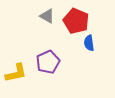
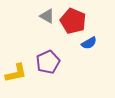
red pentagon: moved 3 px left
blue semicircle: rotated 112 degrees counterclockwise
